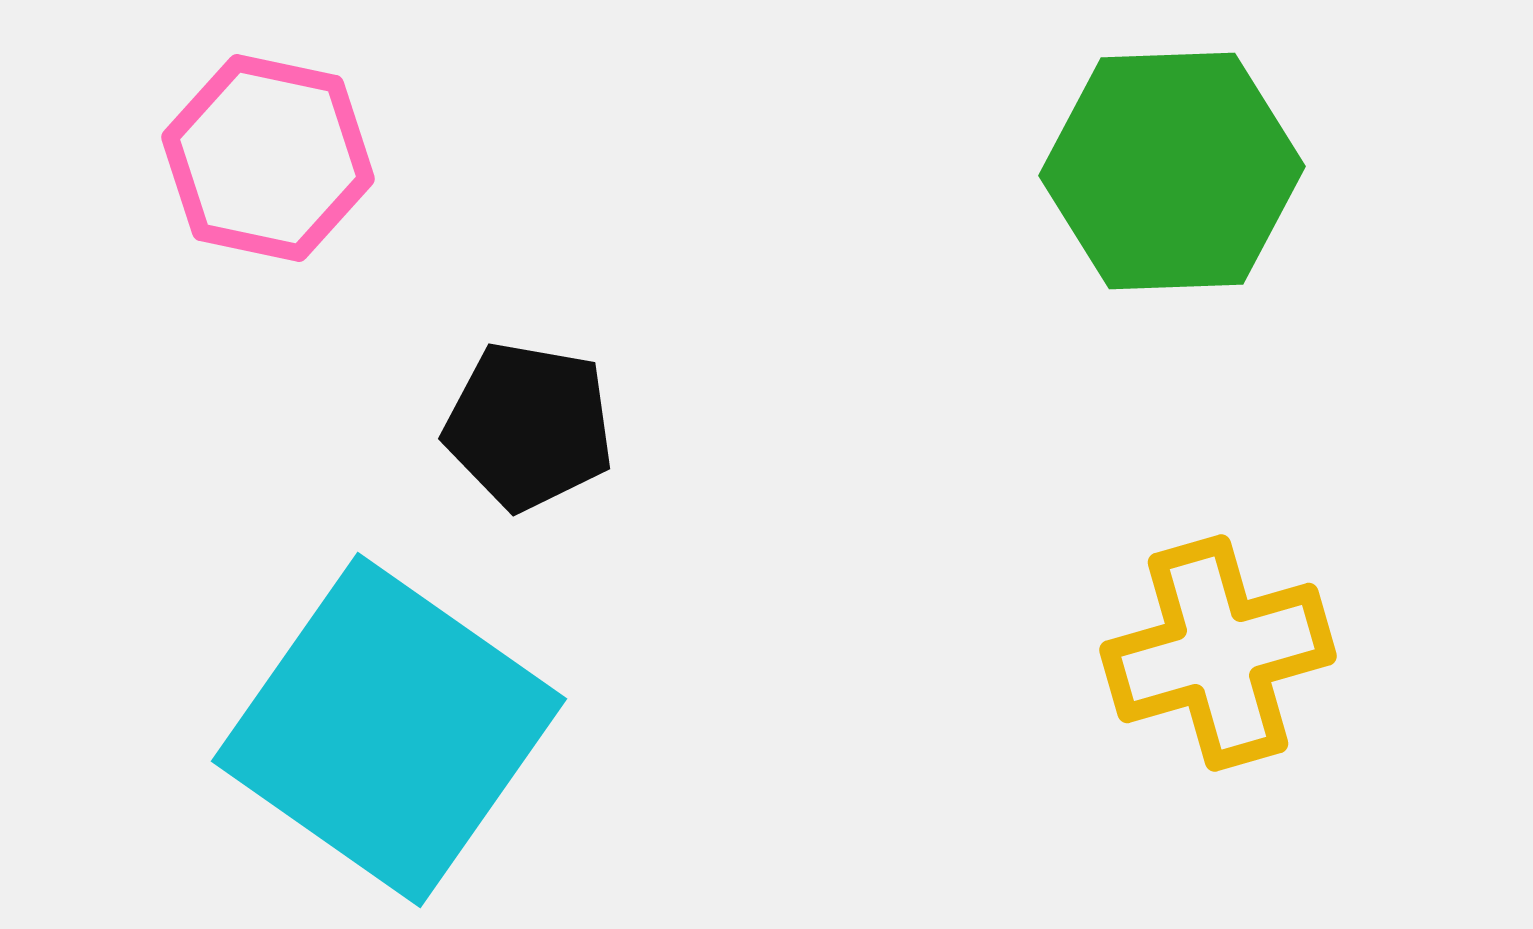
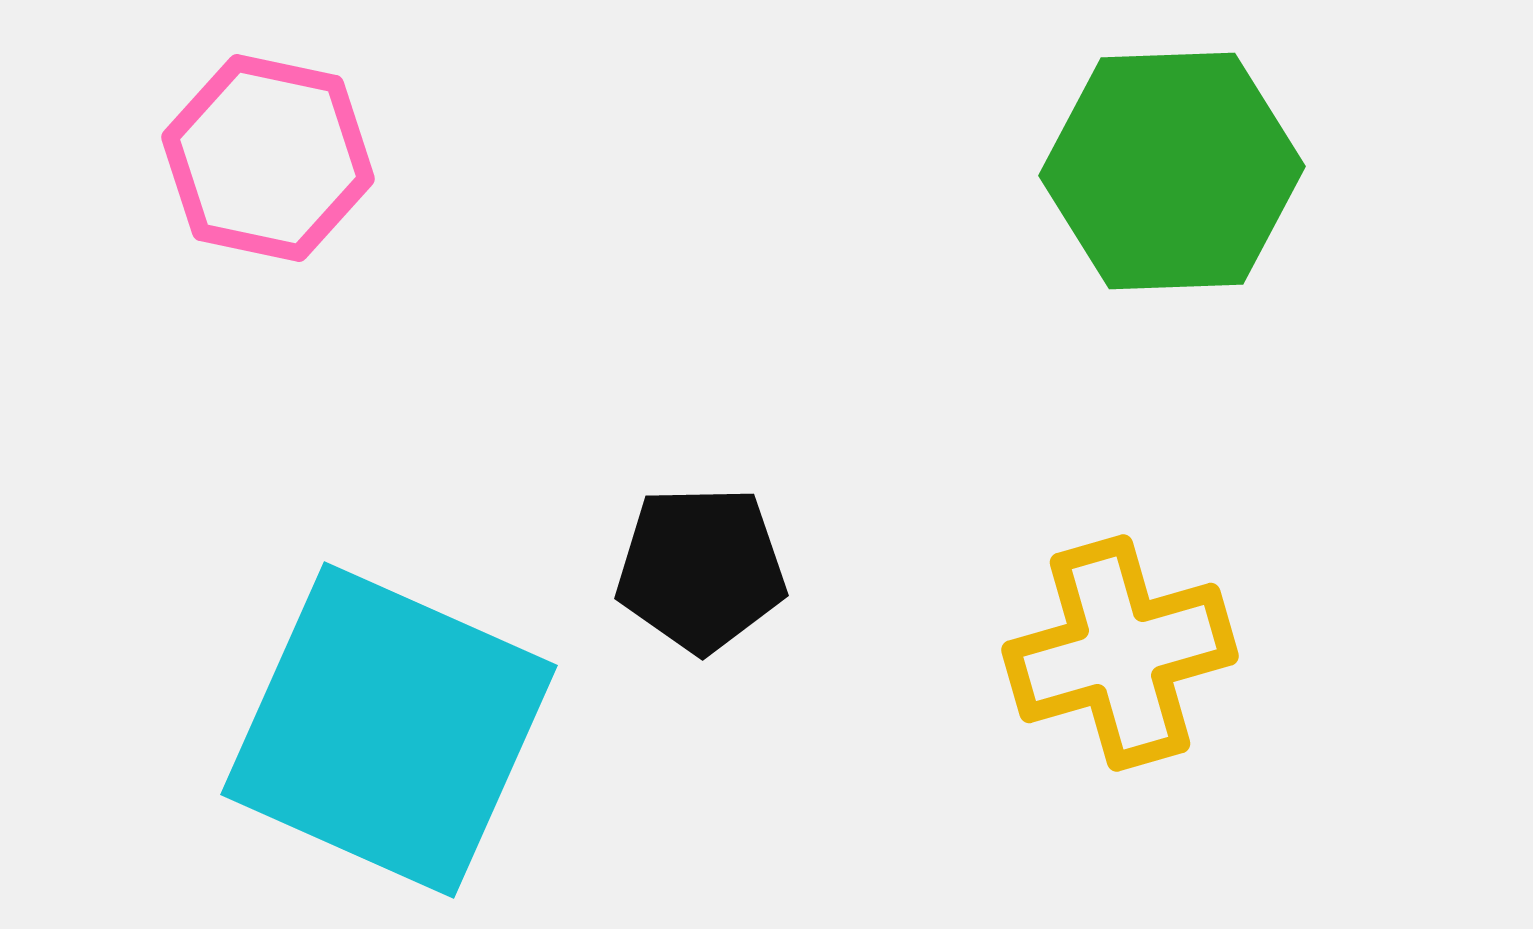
black pentagon: moved 172 px right, 143 px down; rotated 11 degrees counterclockwise
yellow cross: moved 98 px left
cyan square: rotated 11 degrees counterclockwise
